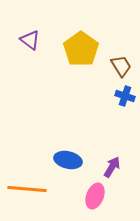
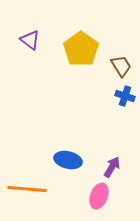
pink ellipse: moved 4 px right
